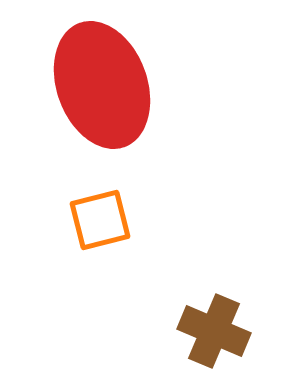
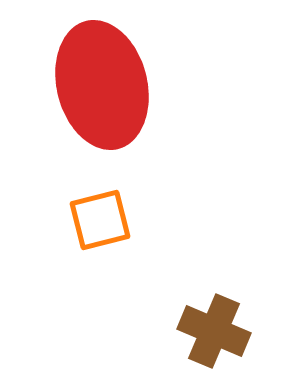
red ellipse: rotated 6 degrees clockwise
